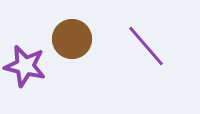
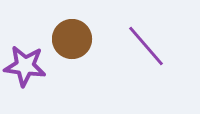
purple star: rotated 6 degrees counterclockwise
